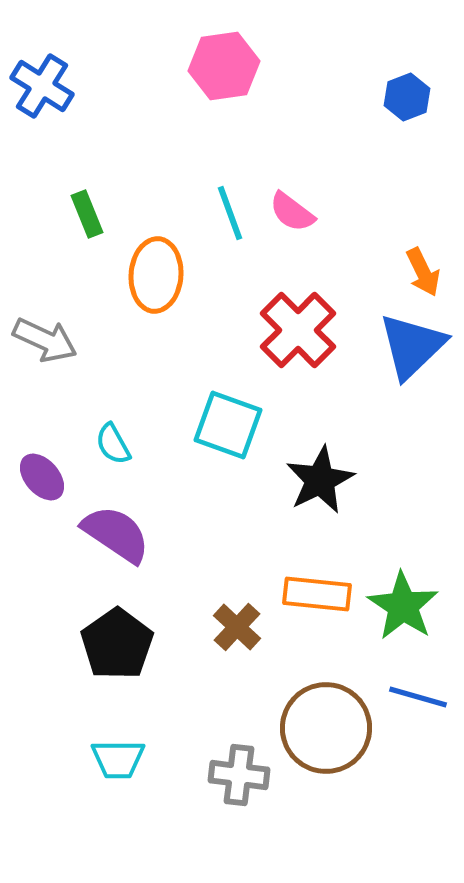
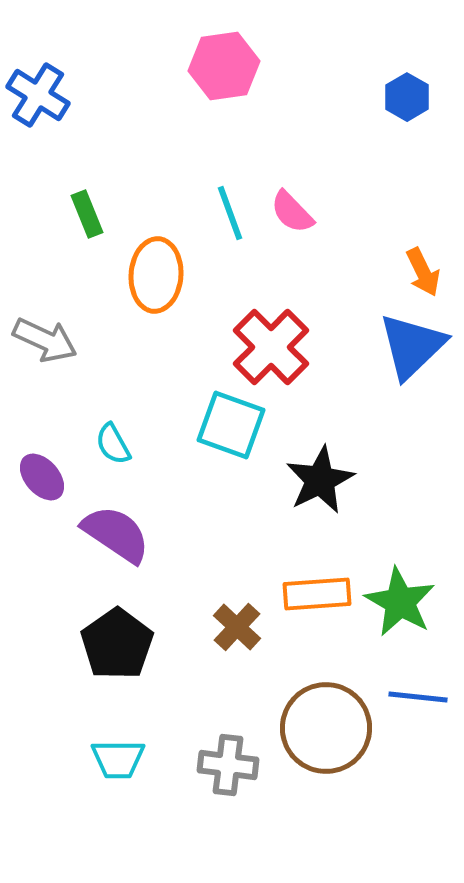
blue cross: moved 4 px left, 9 px down
blue hexagon: rotated 9 degrees counterclockwise
pink semicircle: rotated 9 degrees clockwise
red cross: moved 27 px left, 17 px down
cyan square: moved 3 px right
orange rectangle: rotated 10 degrees counterclockwise
green star: moved 3 px left, 4 px up; rotated 4 degrees counterclockwise
blue line: rotated 10 degrees counterclockwise
gray cross: moved 11 px left, 10 px up
